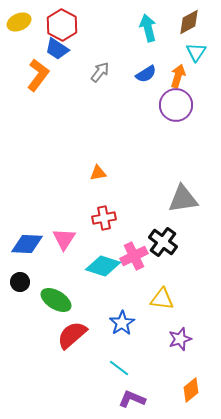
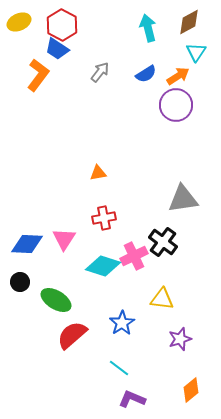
orange arrow: rotated 40 degrees clockwise
